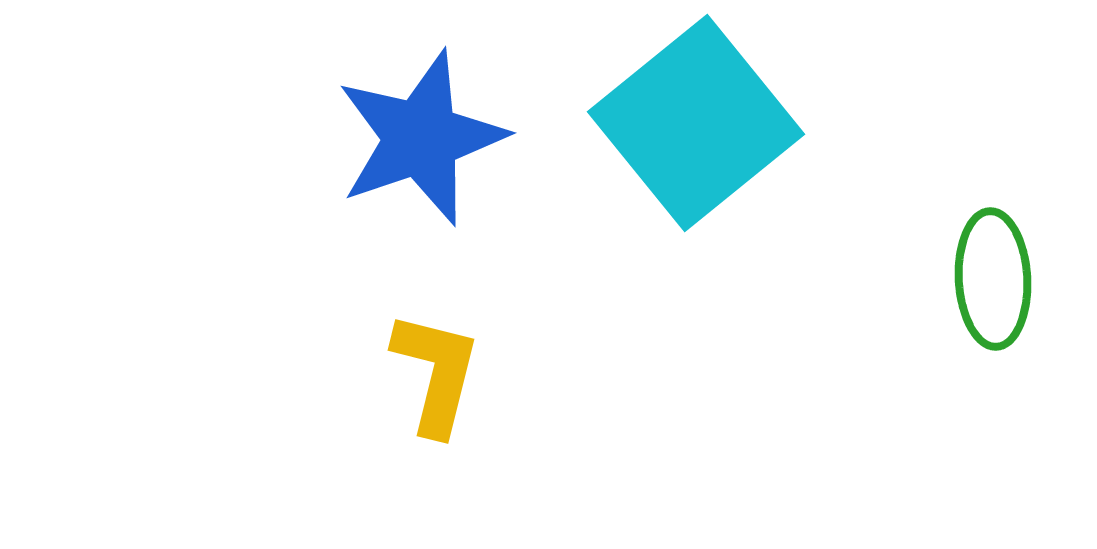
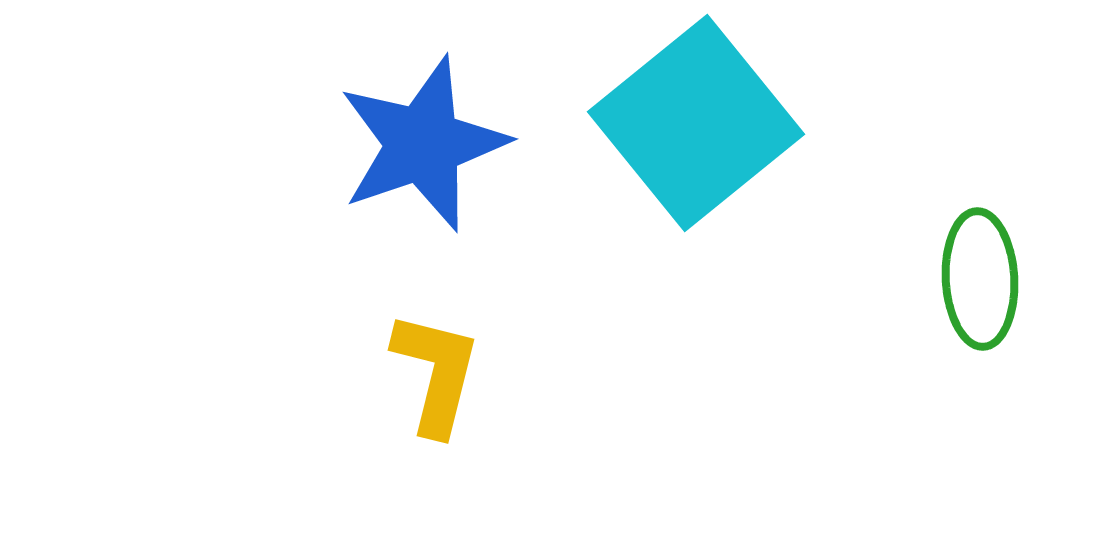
blue star: moved 2 px right, 6 px down
green ellipse: moved 13 px left
